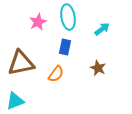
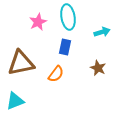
cyan arrow: moved 3 px down; rotated 21 degrees clockwise
